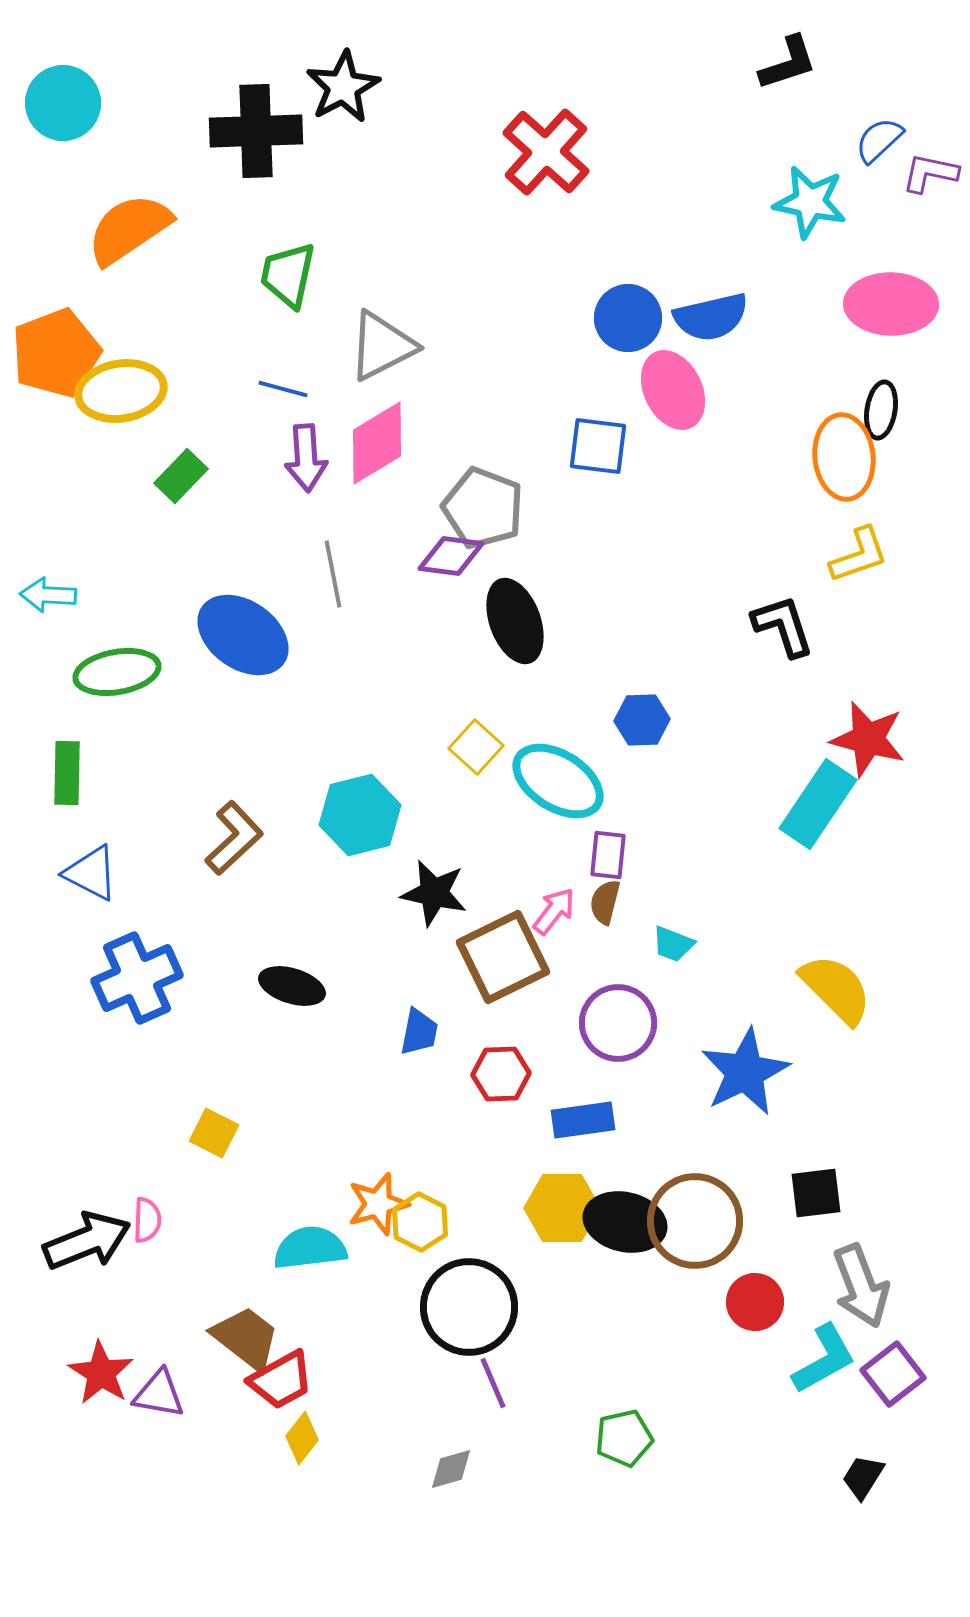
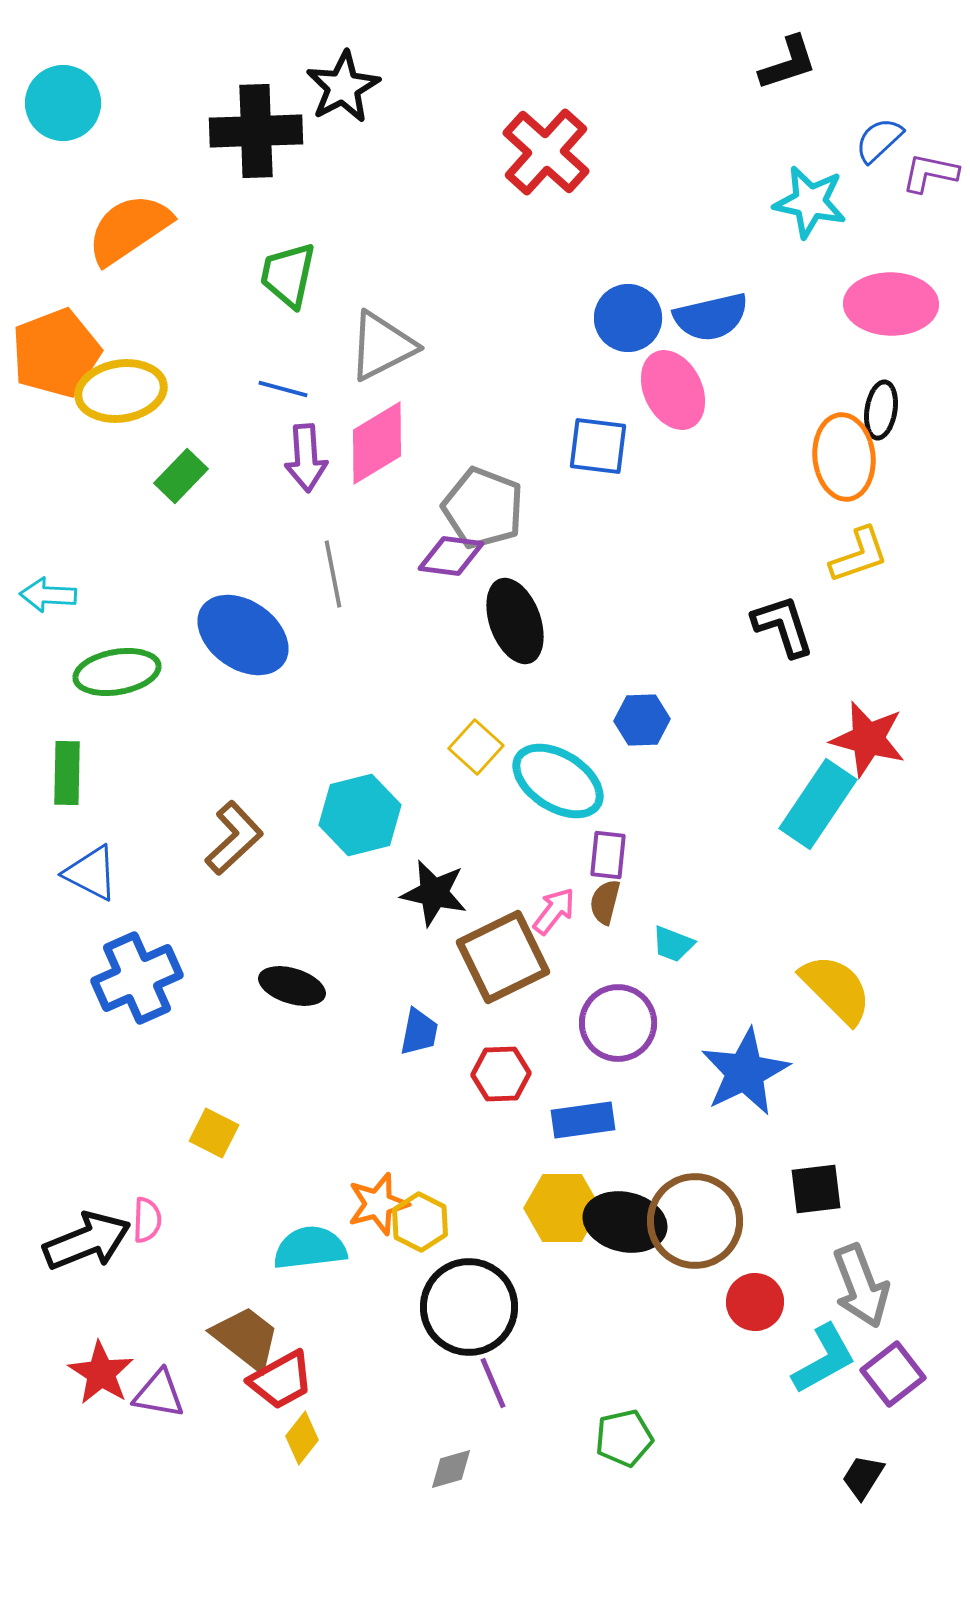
black square at (816, 1193): moved 4 px up
